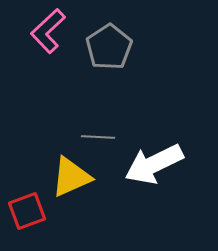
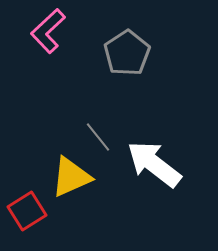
gray pentagon: moved 18 px right, 6 px down
gray line: rotated 48 degrees clockwise
white arrow: rotated 64 degrees clockwise
red square: rotated 12 degrees counterclockwise
